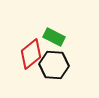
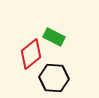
black hexagon: moved 13 px down
